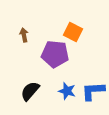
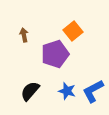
orange square: moved 1 px up; rotated 24 degrees clockwise
purple pentagon: rotated 24 degrees counterclockwise
blue L-shape: rotated 25 degrees counterclockwise
